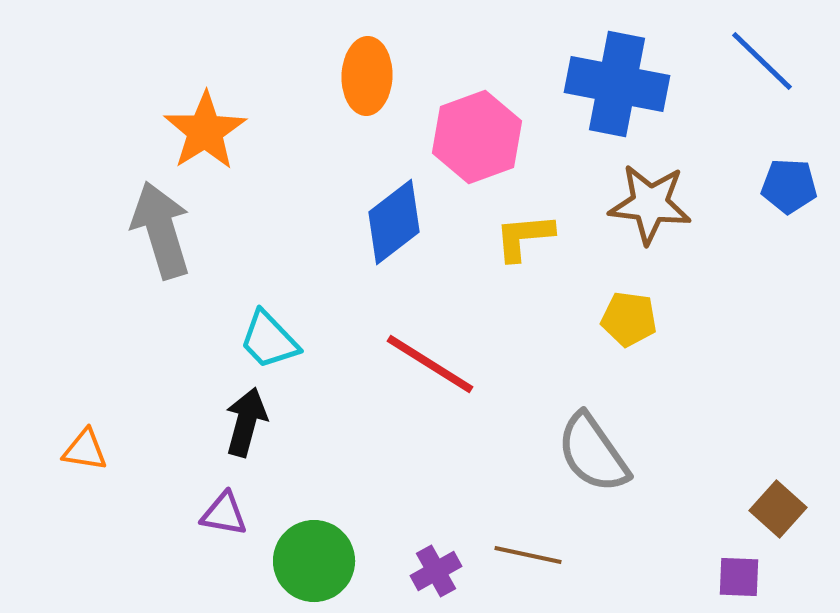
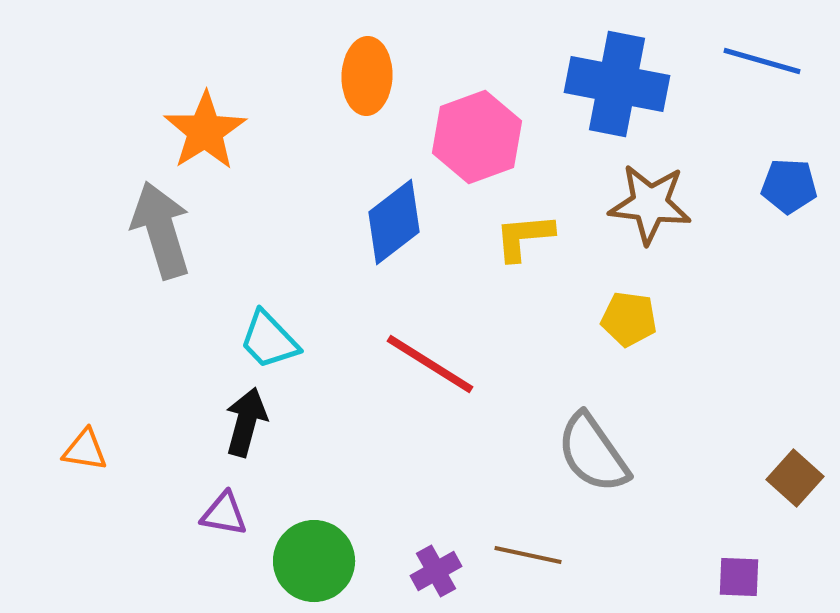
blue line: rotated 28 degrees counterclockwise
brown square: moved 17 px right, 31 px up
